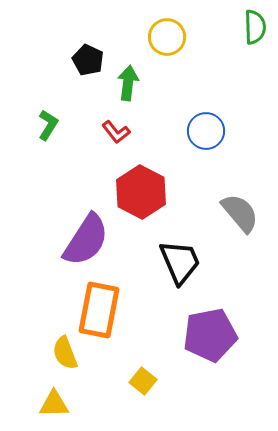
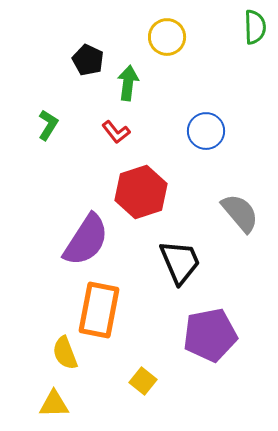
red hexagon: rotated 15 degrees clockwise
